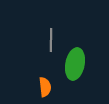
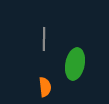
gray line: moved 7 px left, 1 px up
